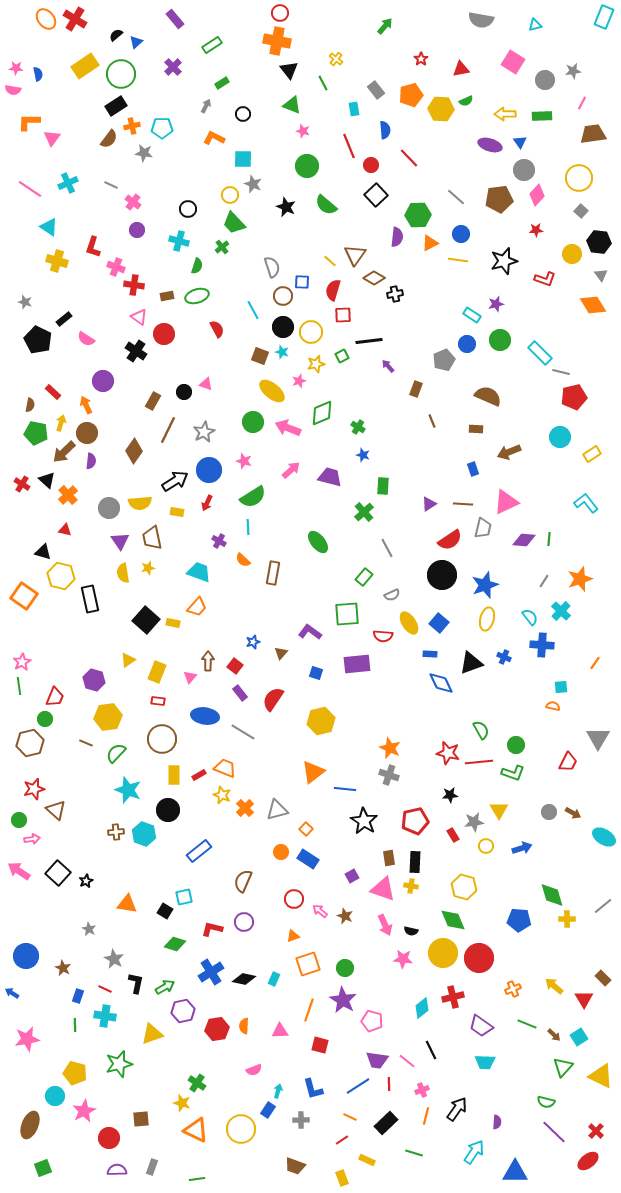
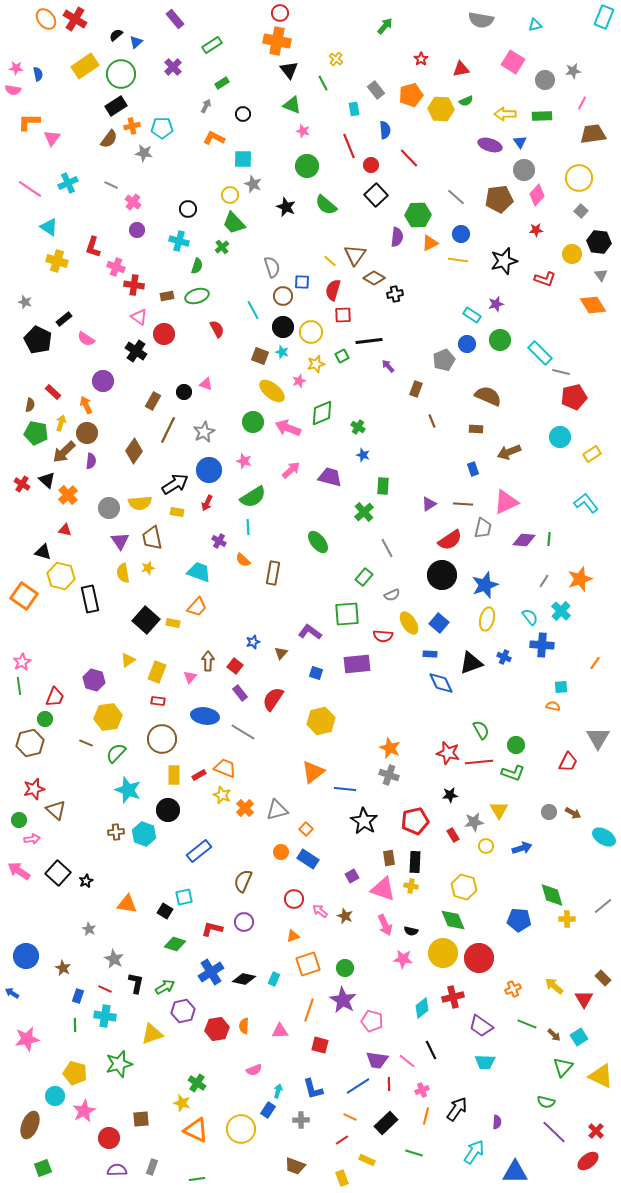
black arrow at (175, 481): moved 3 px down
